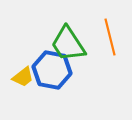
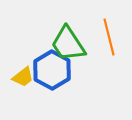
orange line: moved 1 px left
blue hexagon: rotated 18 degrees clockwise
